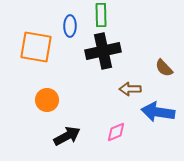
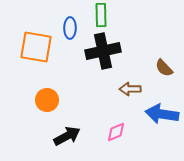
blue ellipse: moved 2 px down
blue arrow: moved 4 px right, 2 px down
